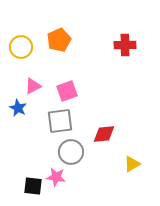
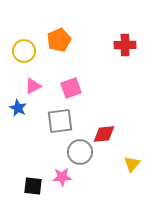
yellow circle: moved 3 px right, 4 px down
pink square: moved 4 px right, 3 px up
gray circle: moved 9 px right
yellow triangle: rotated 18 degrees counterclockwise
pink star: moved 6 px right; rotated 12 degrees counterclockwise
